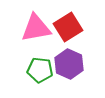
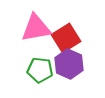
red square: moved 2 px left, 11 px down
